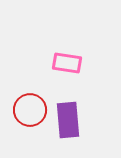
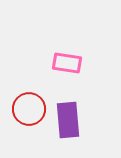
red circle: moved 1 px left, 1 px up
